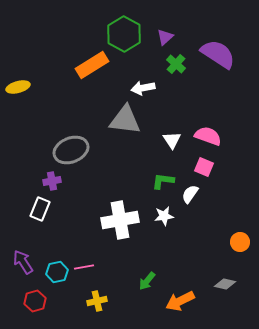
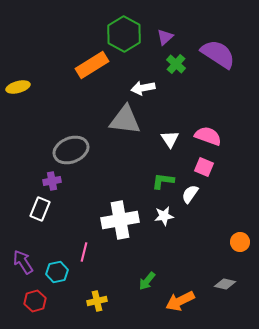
white triangle: moved 2 px left, 1 px up
pink line: moved 15 px up; rotated 66 degrees counterclockwise
